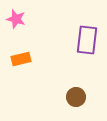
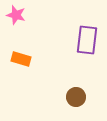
pink star: moved 4 px up
orange rectangle: rotated 30 degrees clockwise
